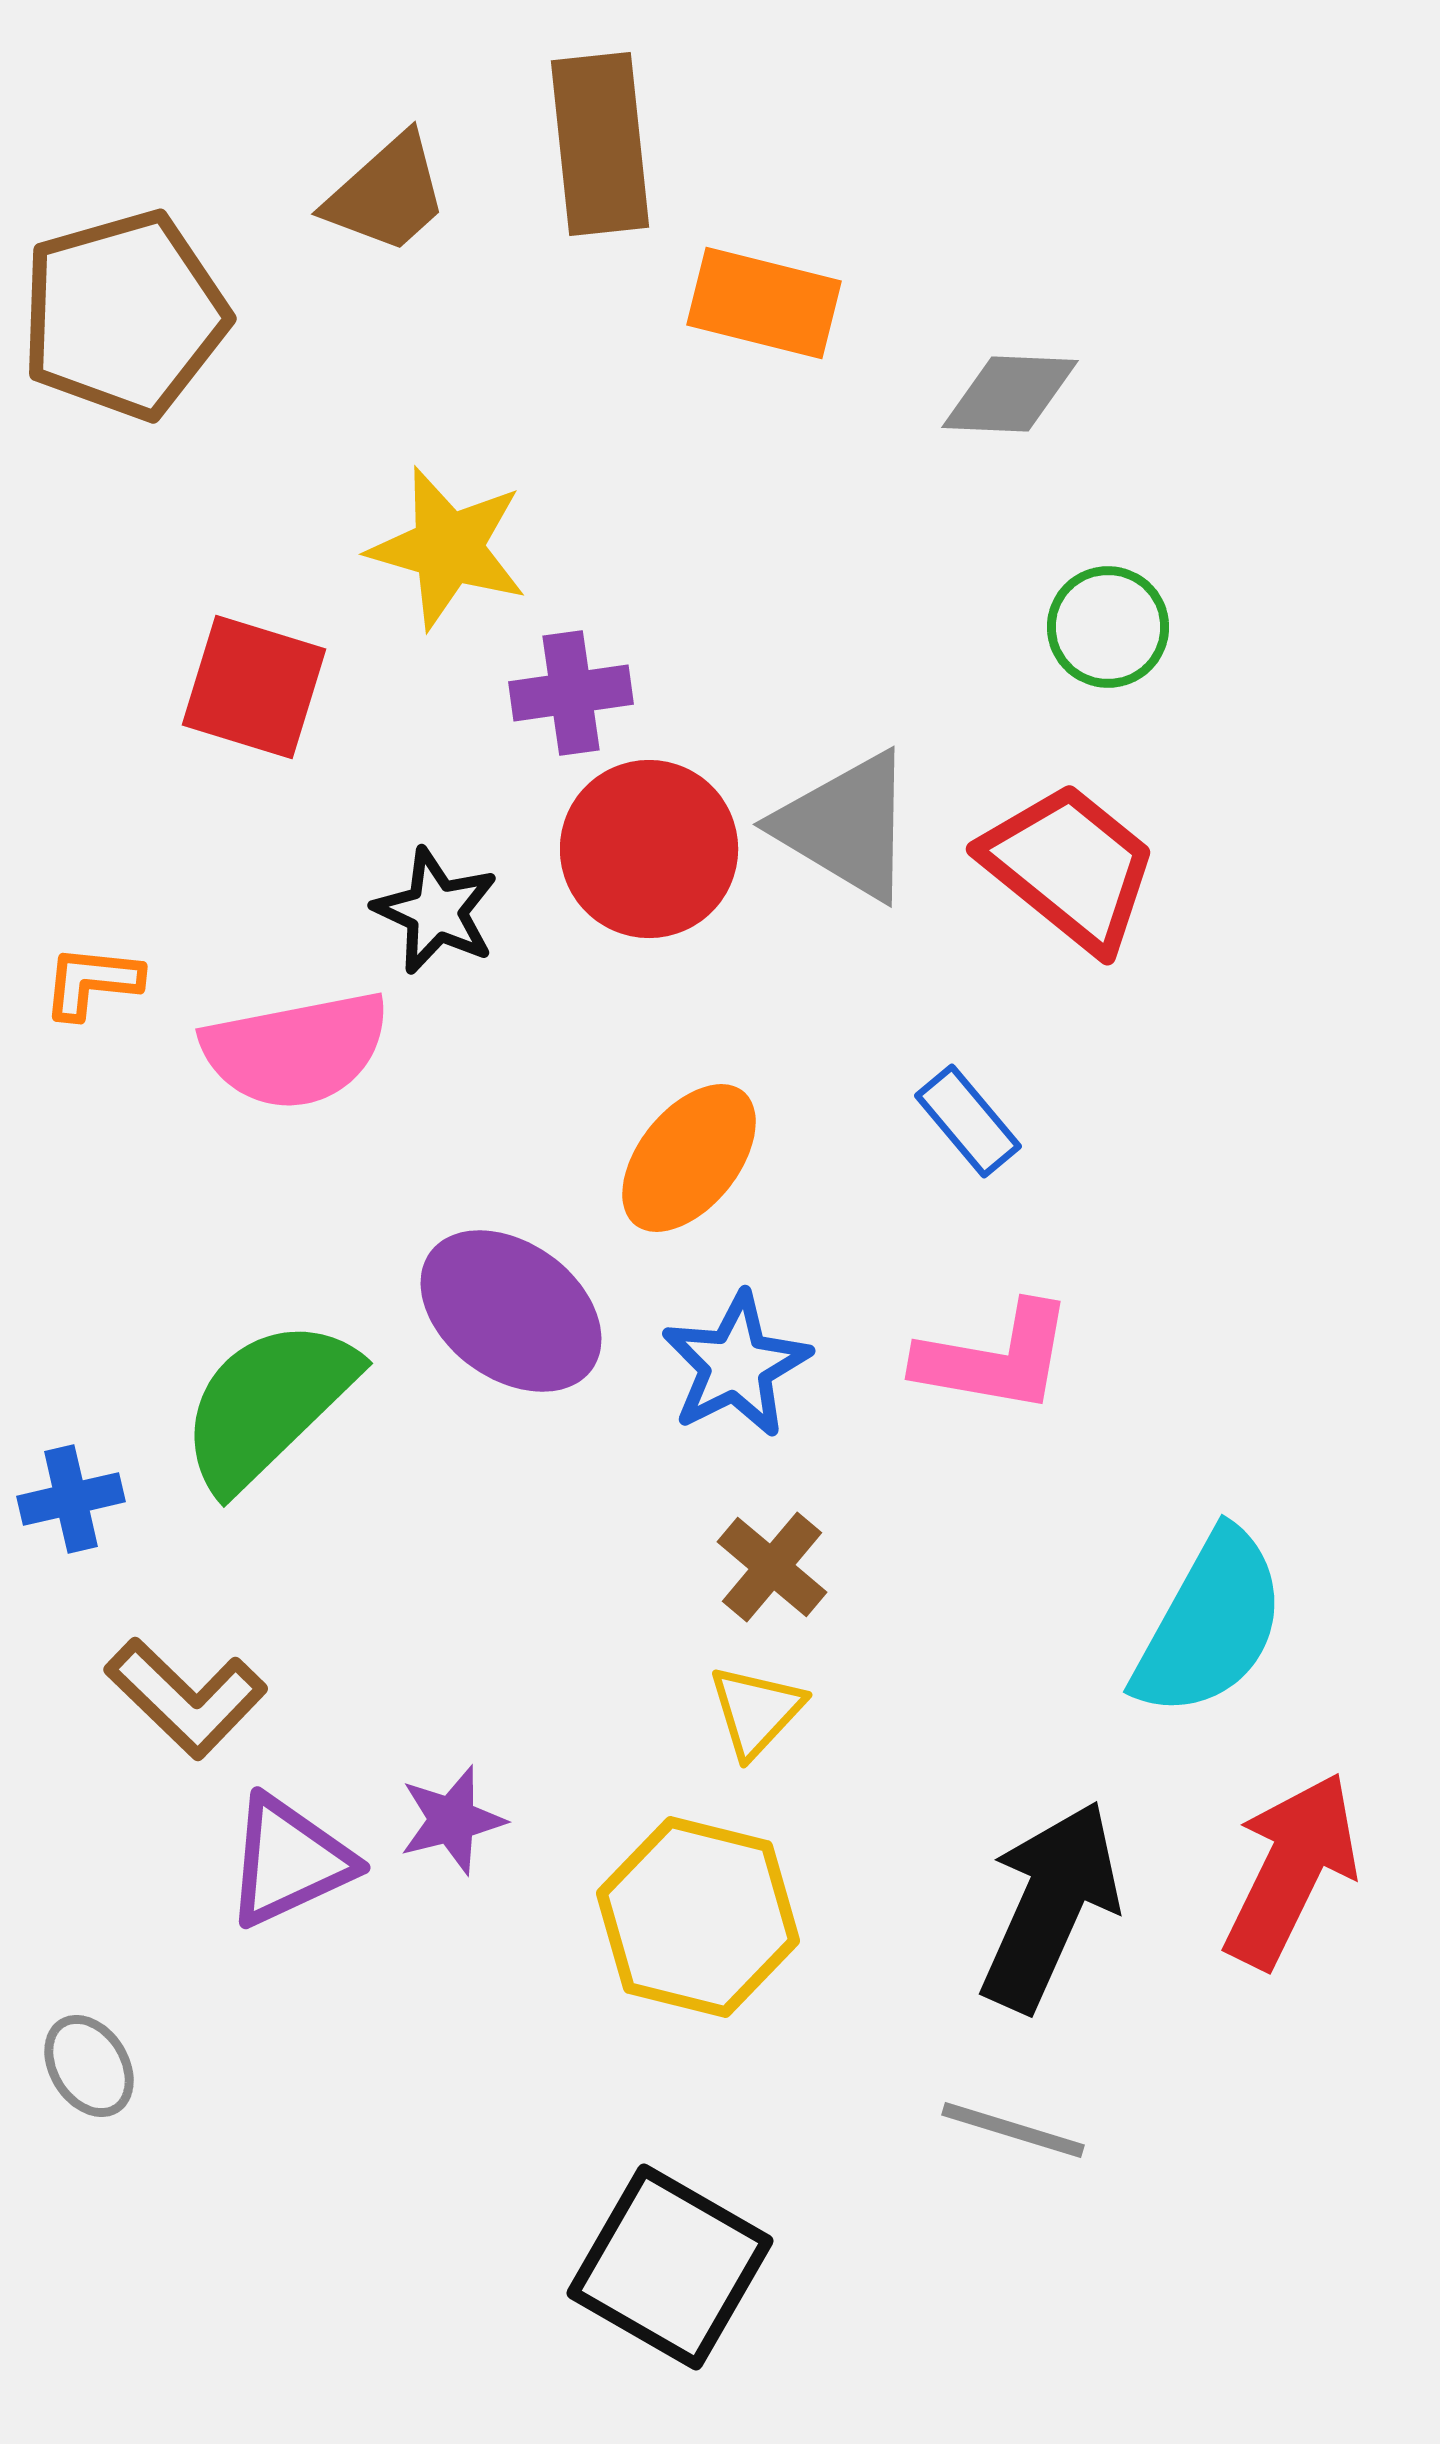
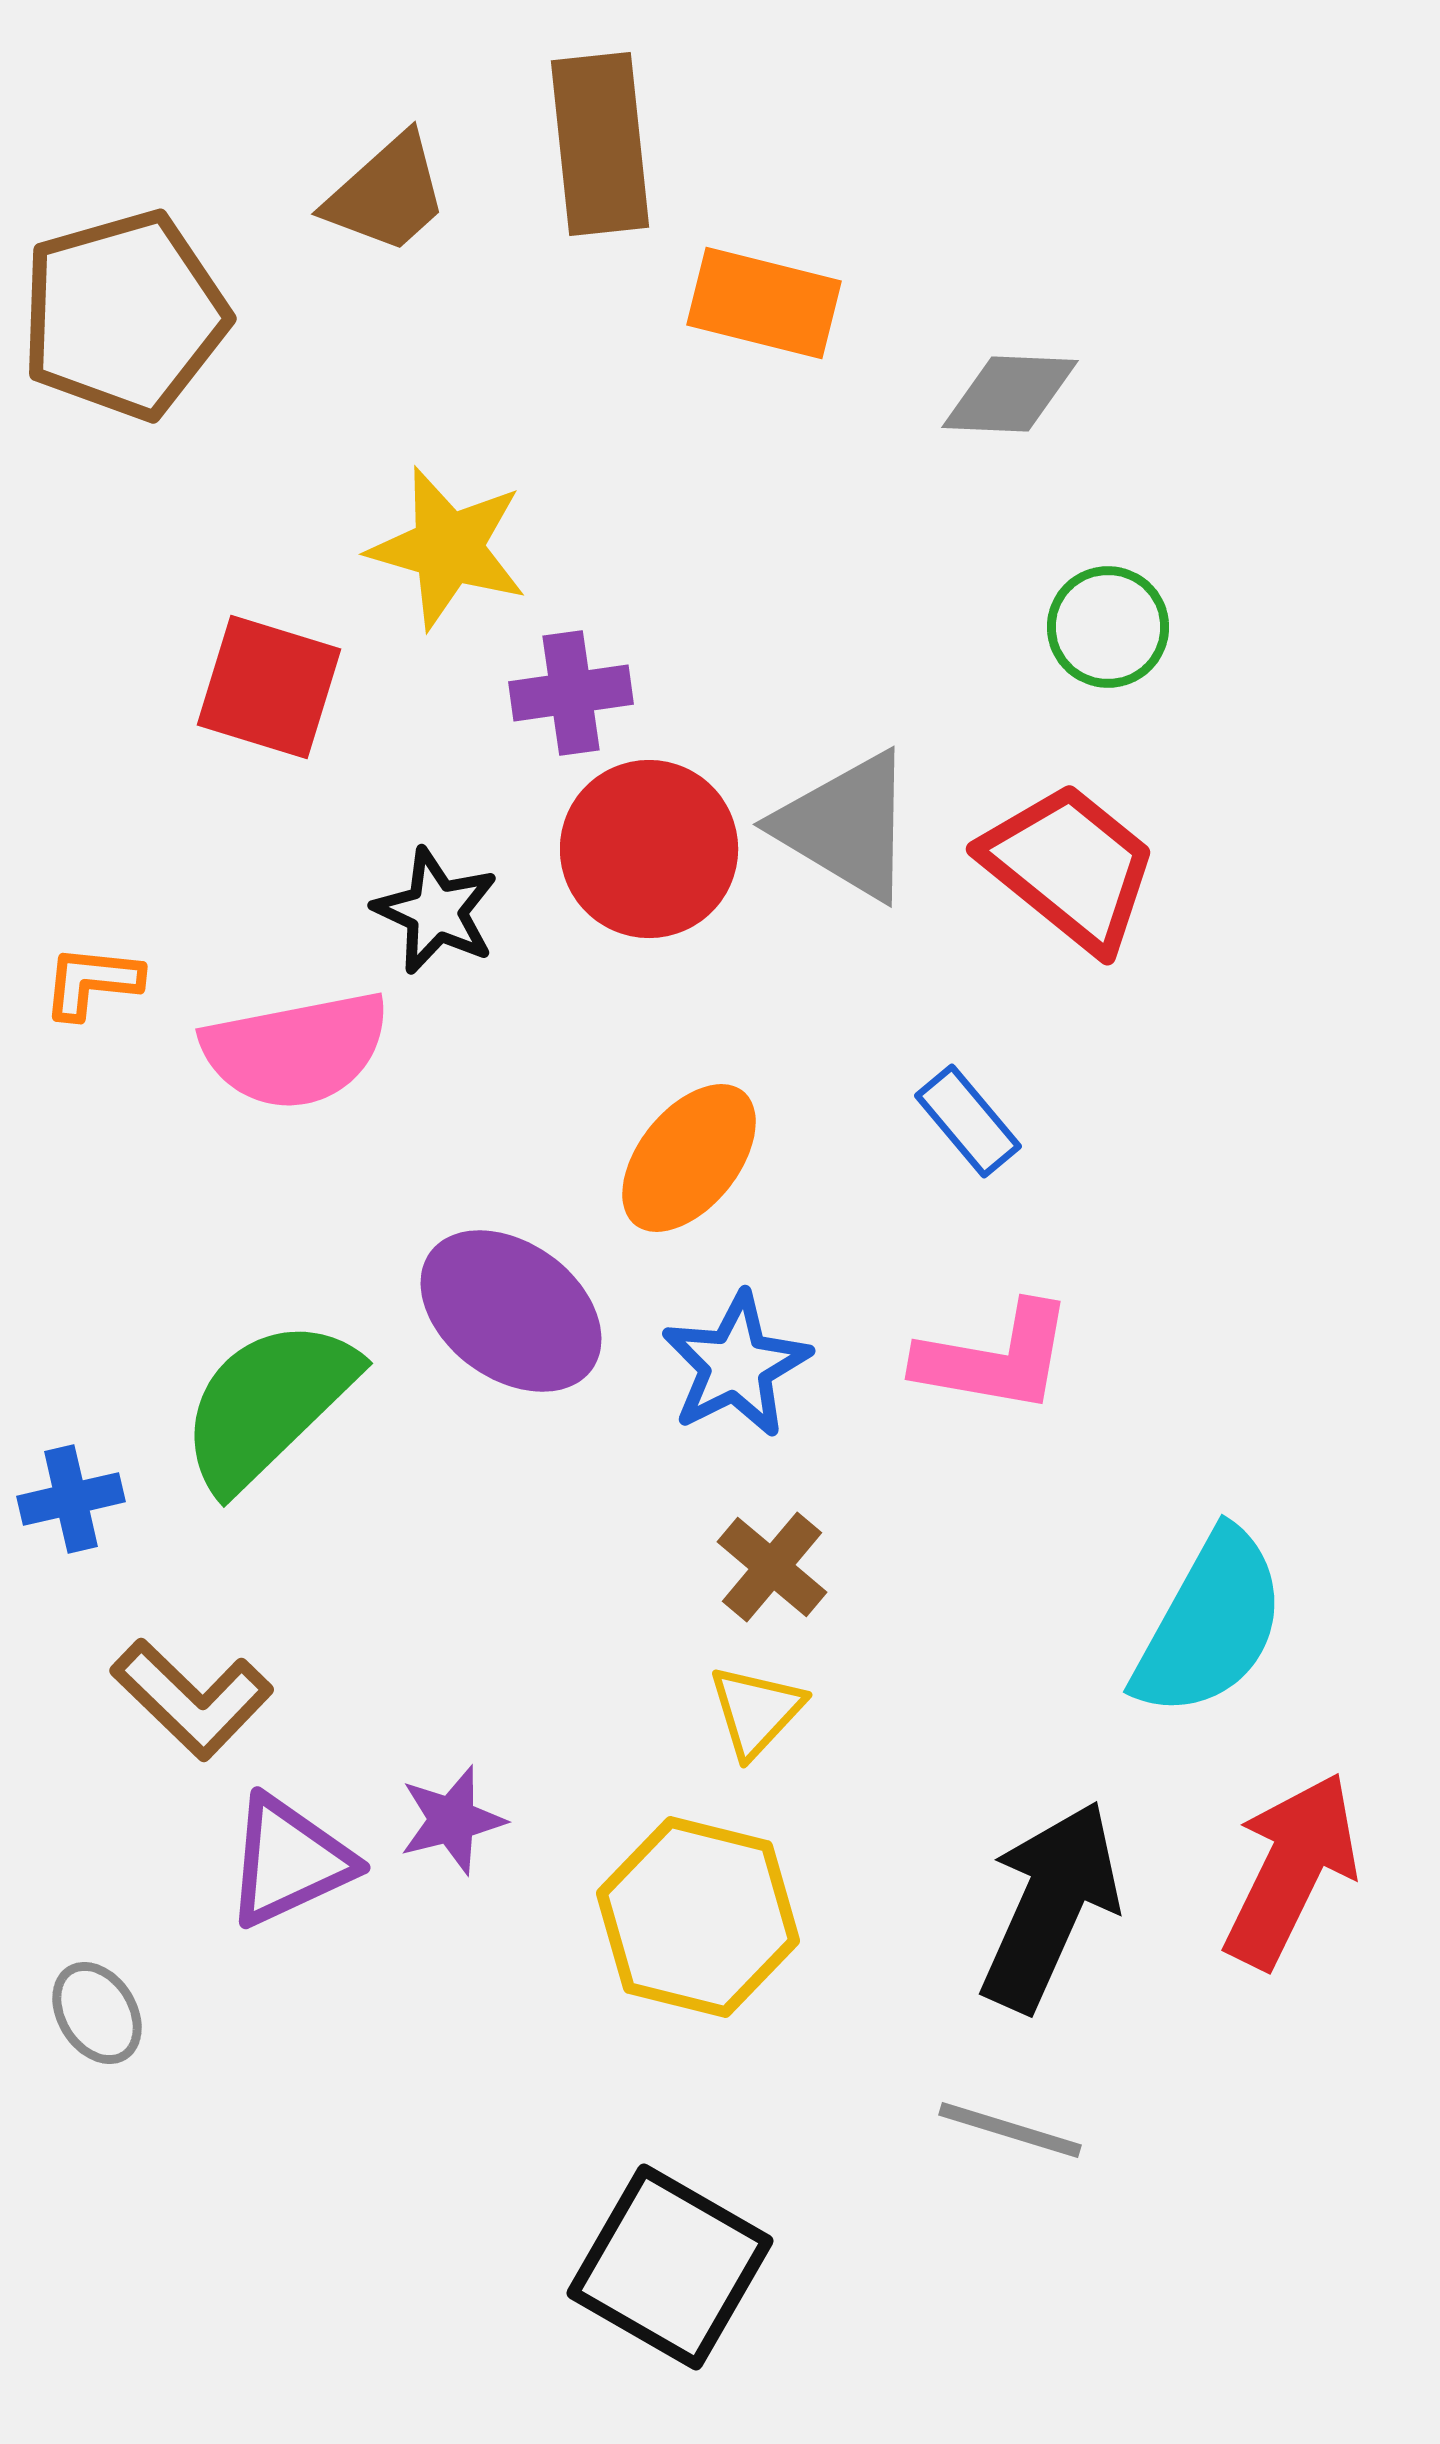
red square: moved 15 px right
brown L-shape: moved 6 px right, 1 px down
gray ellipse: moved 8 px right, 53 px up
gray line: moved 3 px left
